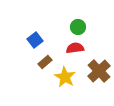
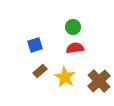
green circle: moved 5 px left
blue square: moved 5 px down; rotated 21 degrees clockwise
brown rectangle: moved 5 px left, 9 px down
brown cross: moved 10 px down
